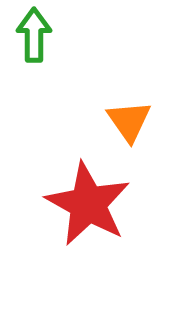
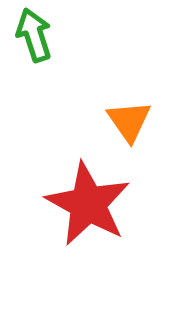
green arrow: rotated 18 degrees counterclockwise
